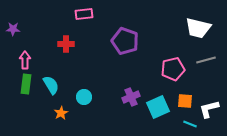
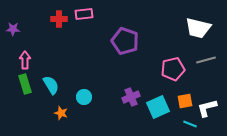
red cross: moved 7 px left, 25 px up
green rectangle: moved 1 px left; rotated 24 degrees counterclockwise
orange square: rotated 14 degrees counterclockwise
white L-shape: moved 2 px left, 1 px up
orange star: rotated 24 degrees counterclockwise
